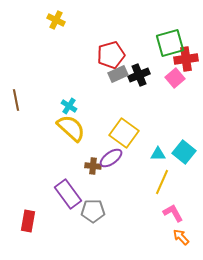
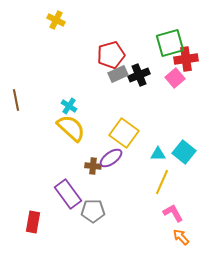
red rectangle: moved 5 px right, 1 px down
